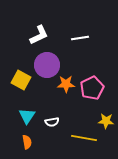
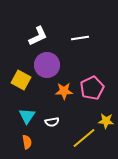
white L-shape: moved 1 px left, 1 px down
orange star: moved 2 px left, 7 px down
yellow line: rotated 50 degrees counterclockwise
